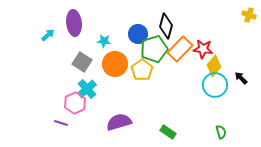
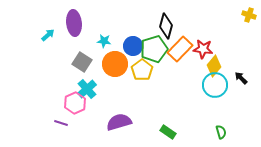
blue circle: moved 5 px left, 12 px down
